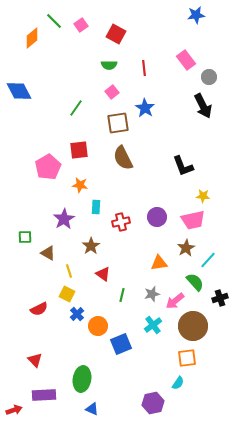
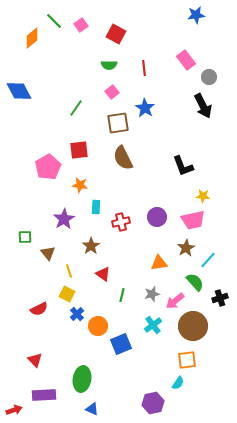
brown triangle at (48, 253): rotated 21 degrees clockwise
orange square at (187, 358): moved 2 px down
